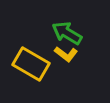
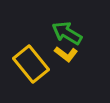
yellow rectangle: rotated 21 degrees clockwise
